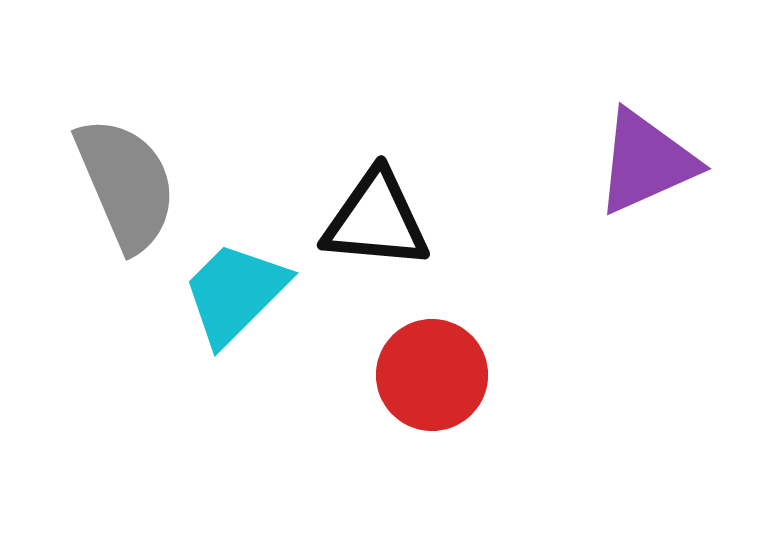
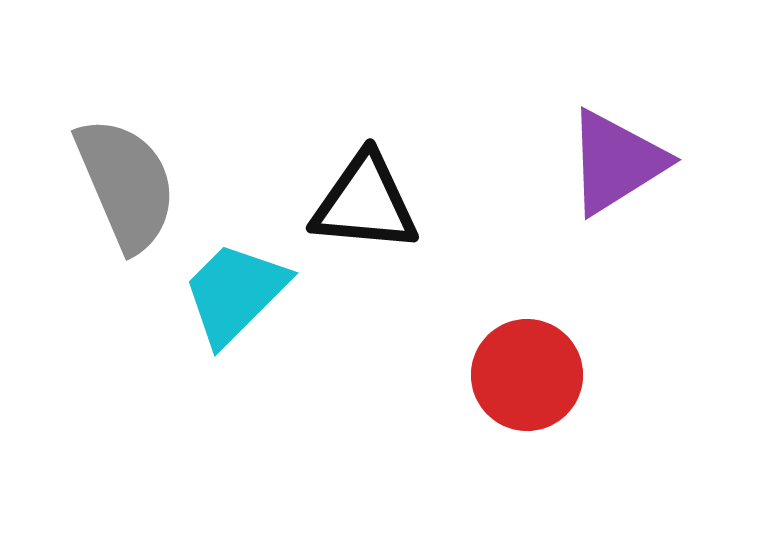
purple triangle: moved 30 px left; rotated 8 degrees counterclockwise
black triangle: moved 11 px left, 17 px up
red circle: moved 95 px right
